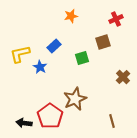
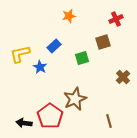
orange star: moved 2 px left
brown line: moved 3 px left
